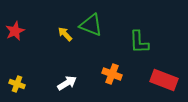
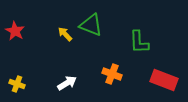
red star: rotated 18 degrees counterclockwise
